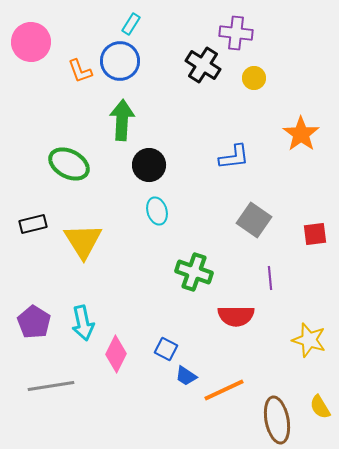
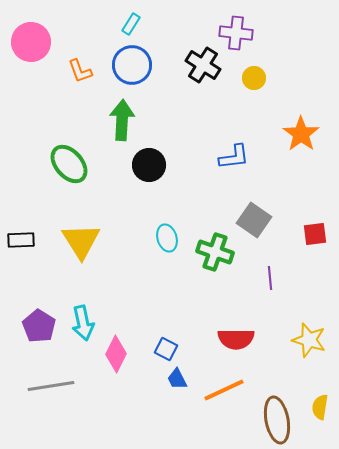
blue circle: moved 12 px right, 4 px down
green ellipse: rotated 21 degrees clockwise
cyan ellipse: moved 10 px right, 27 px down
black rectangle: moved 12 px left, 16 px down; rotated 12 degrees clockwise
yellow triangle: moved 2 px left
green cross: moved 21 px right, 20 px up
red semicircle: moved 23 px down
purple pentagon: moved 5 px right, 4 px down
blue trapezoid: moved 9 px left, 3 px down; rotated 30 degrees clockwise
yellow semicircle: rotated 40 degrees clockwise
